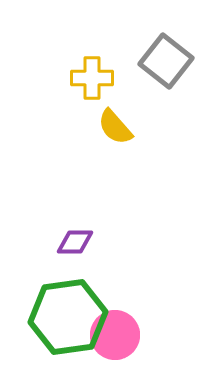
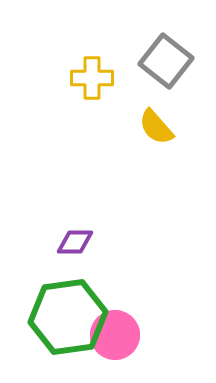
yellow semicircle: moved 41 px right
